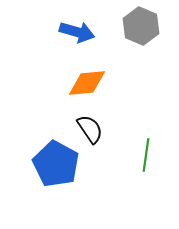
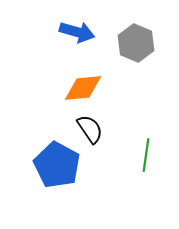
gray hexagon: moved 5 px left, 17 px down
orange diamond: moved 4 px left, 5 px down
blue pentagon: moved 1 px right, 1 px down
